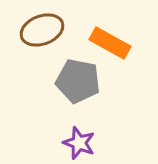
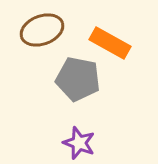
gray pentagon: moved 2 px up
